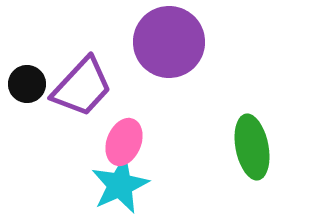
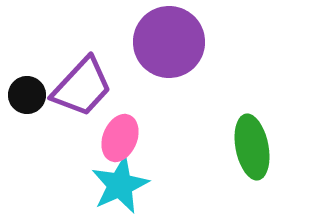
black circle: moved 11 px down
pink ellipse: moved 4 px left, 4 px up
